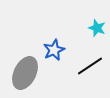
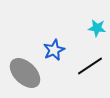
cyan star: rotated 12 degrees counterclockwise
gray ellipse: rotated 72 degrees counterclockwise
